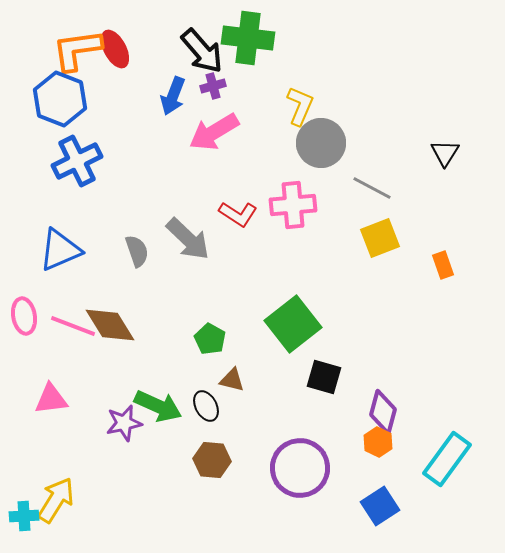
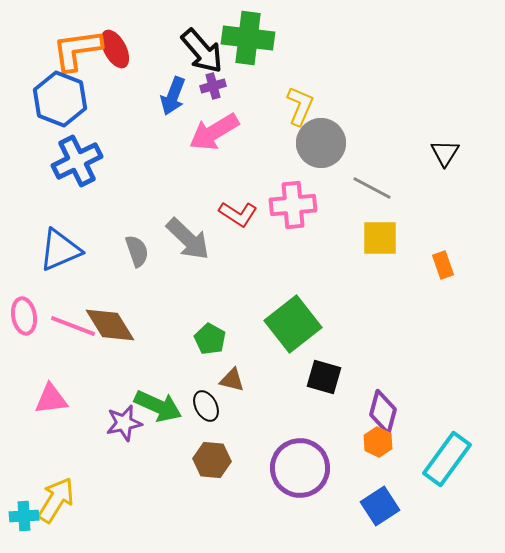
yellow square: rotated 21 degrees clockwise
